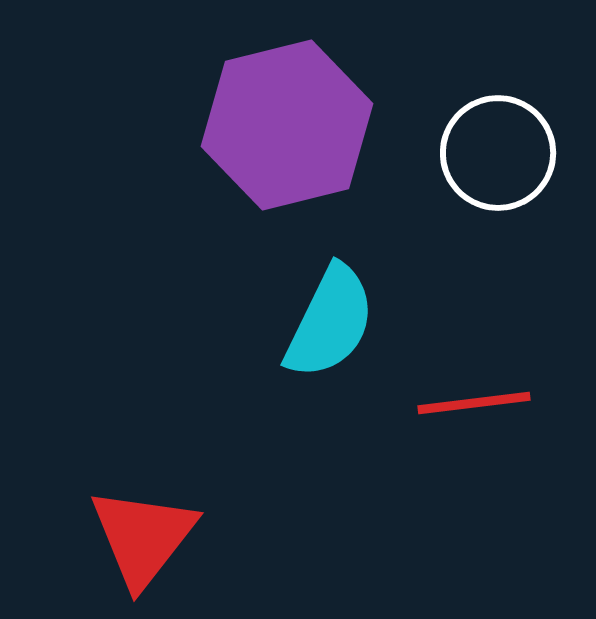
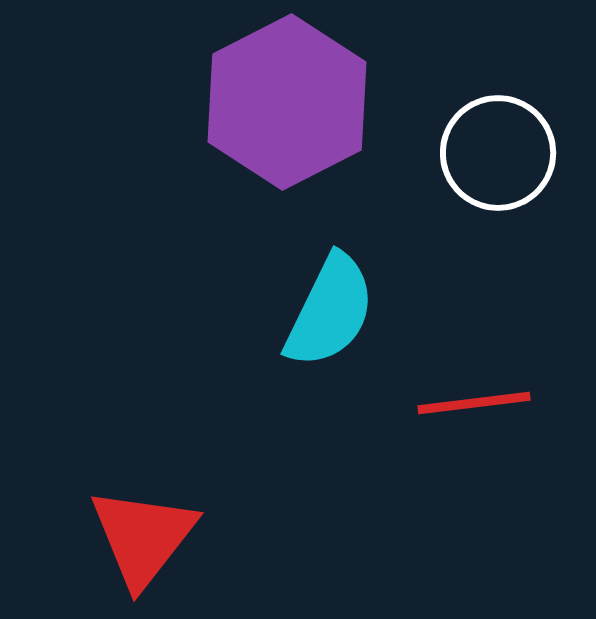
purple hexagon: moved 23 px up; rotated 13 degrees counterclockwise
cyan semicircle: moved 11 px up
